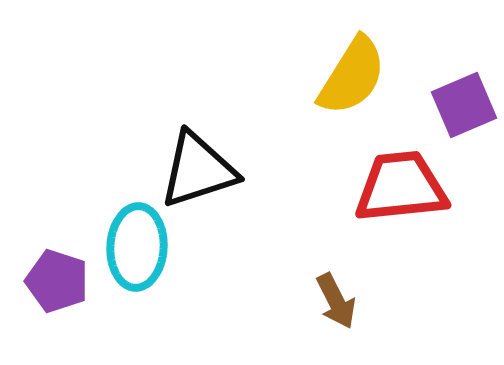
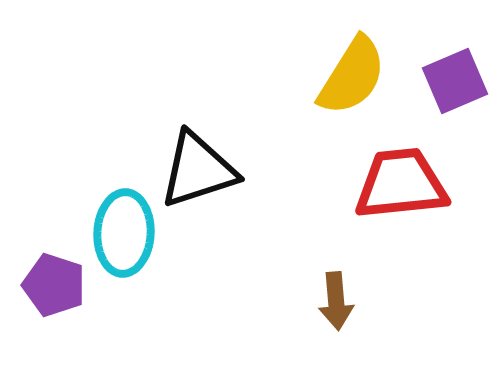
purple square: moved 9 px left, 24 px up
red trapezoid: moved 3 px up
cyan ellipse: moved 13 px left, 14 px up
purple pentagon: moved 3 px left, 4 px down
brown arrow: rotated 22 degrees clockwise
